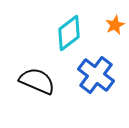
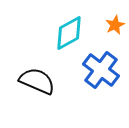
cyan diamond: rotated 9 degrees clockwise
blue cross: moved 5 px right, 5 px up
